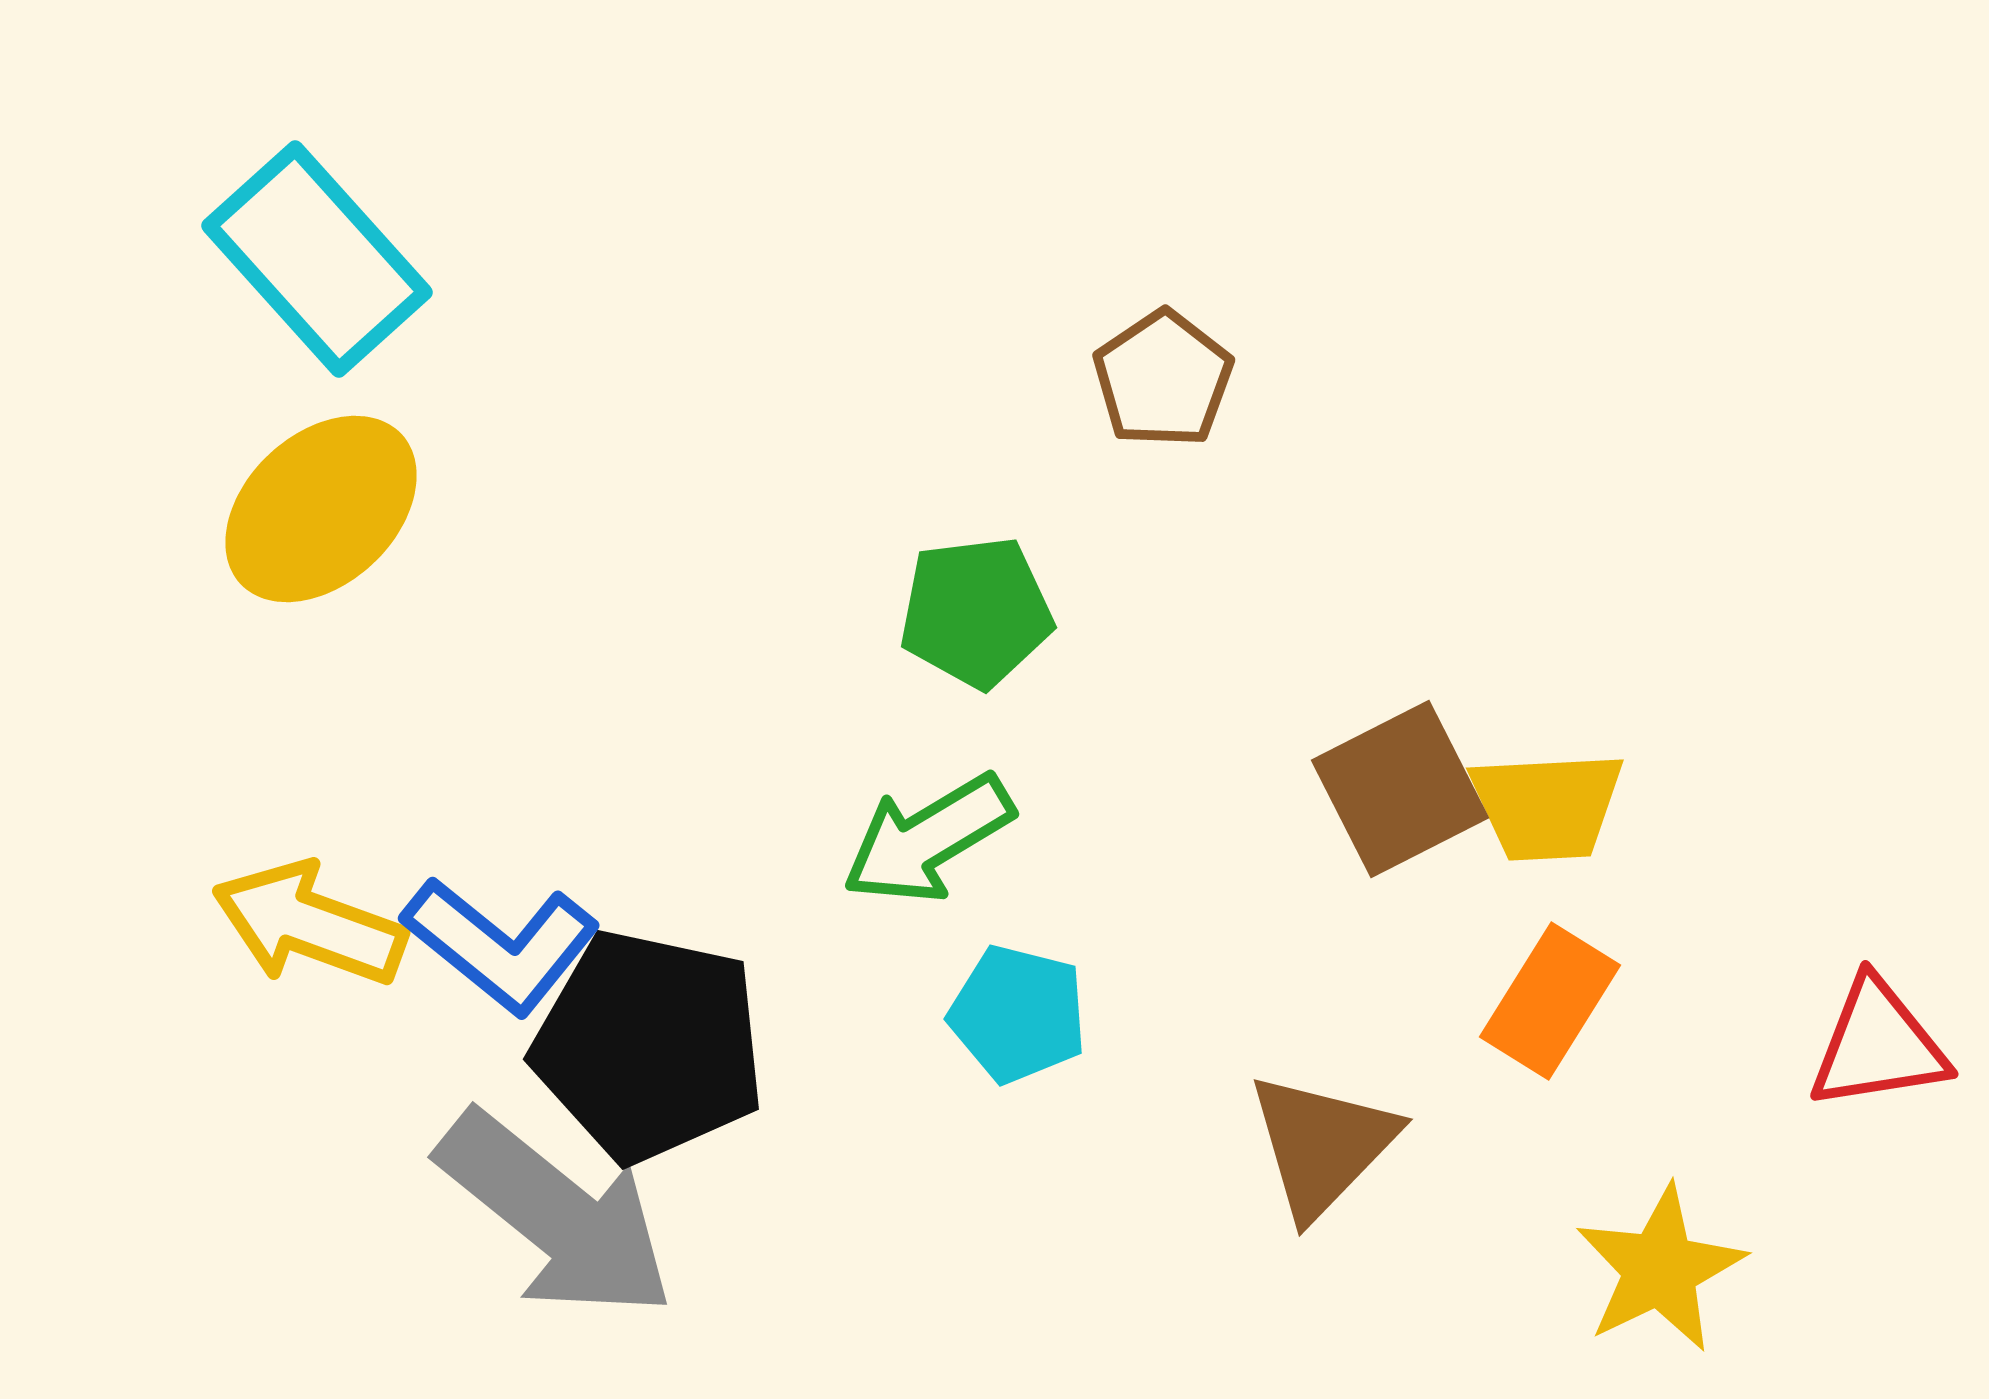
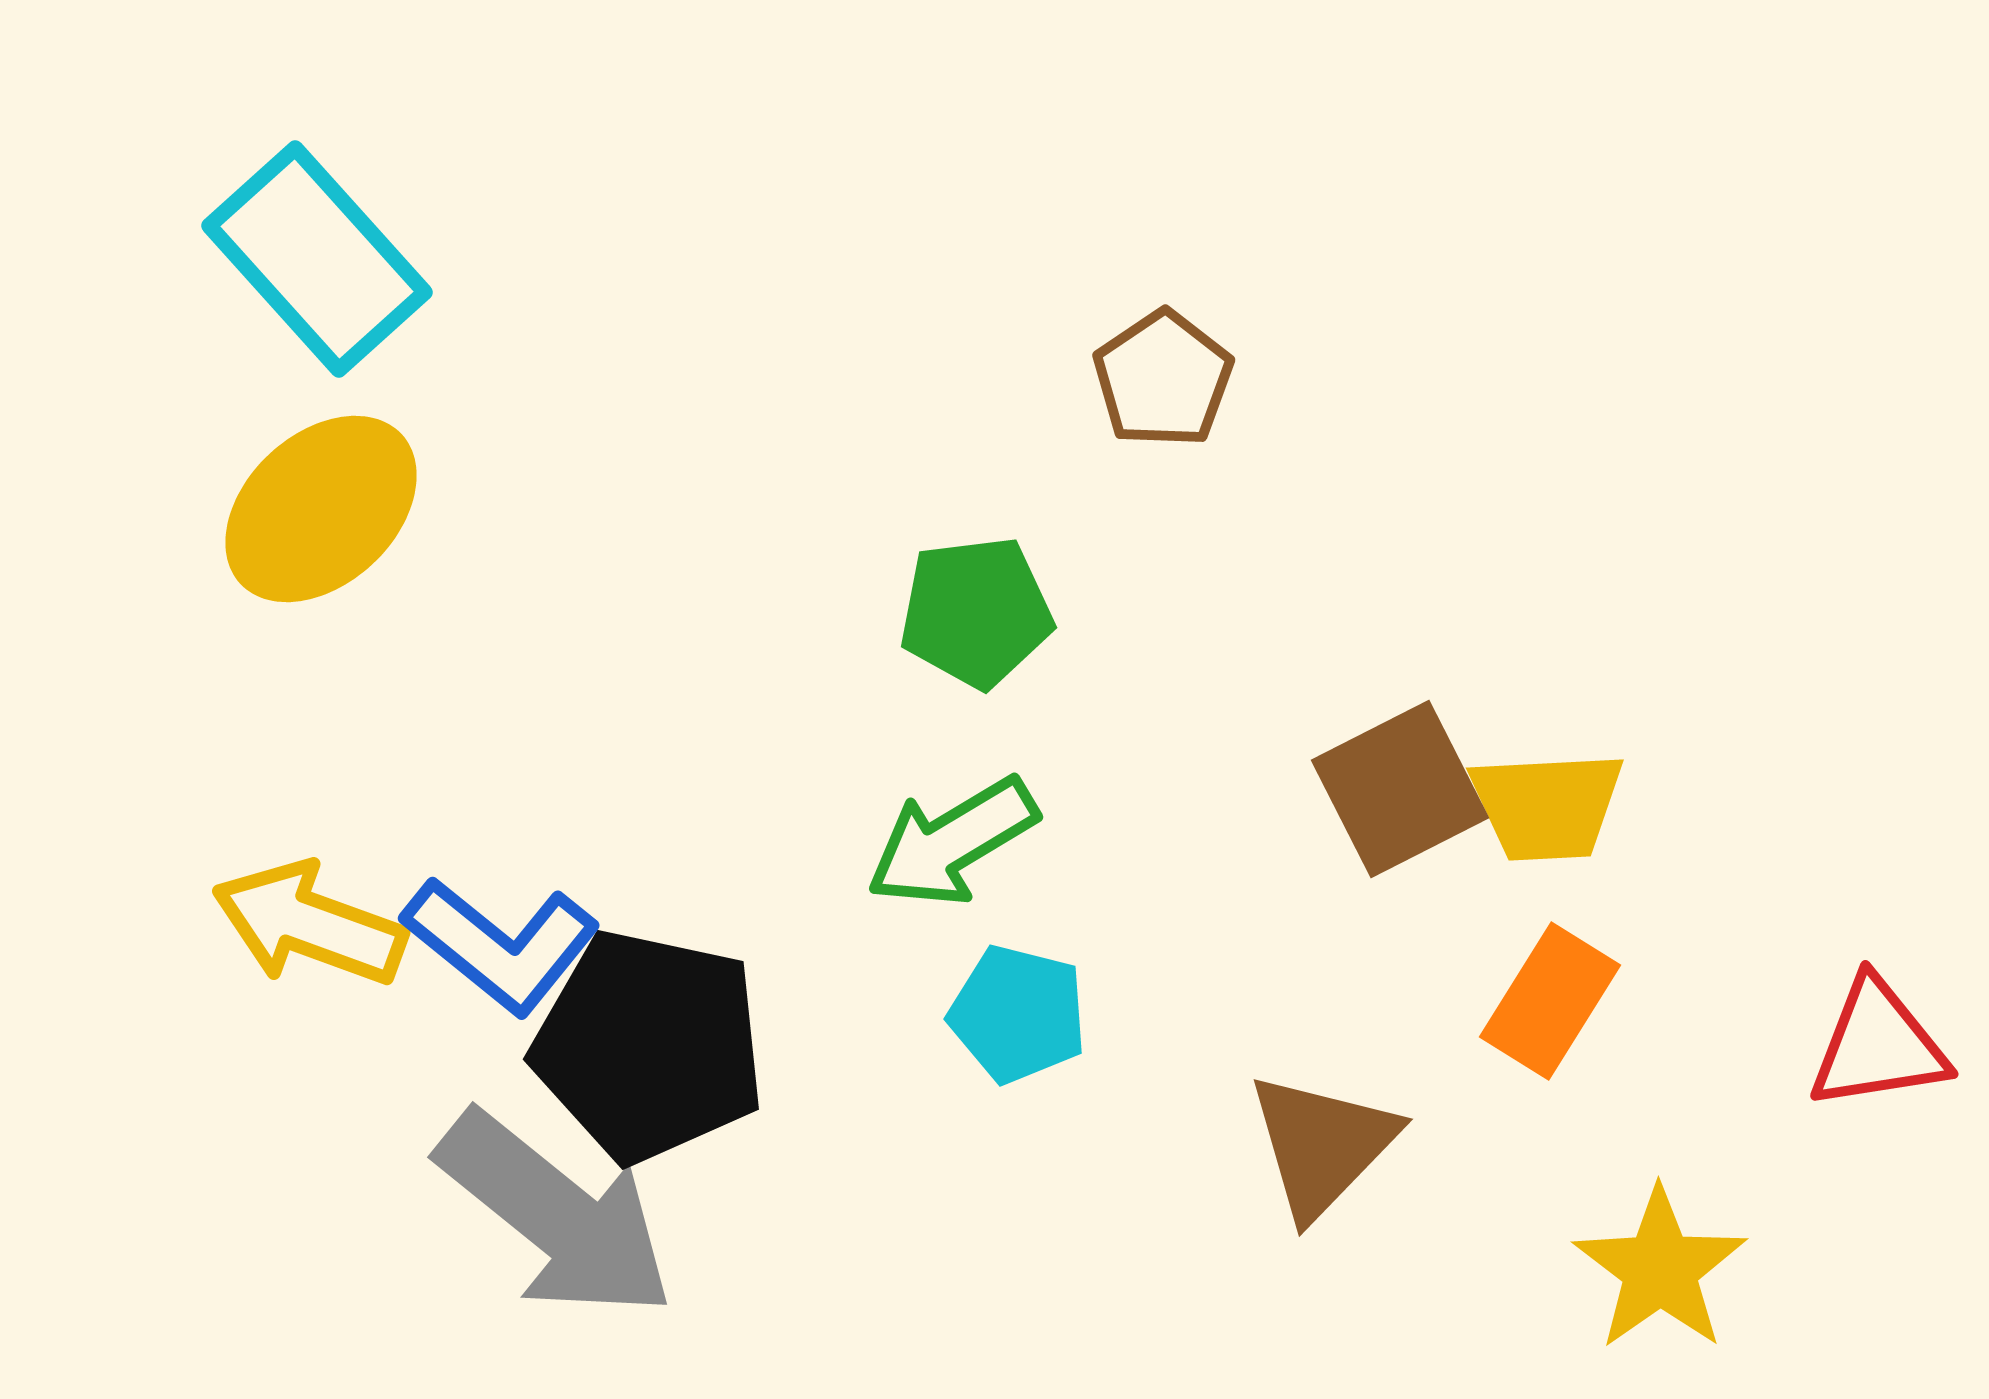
green arrow: moved 24 px right, 3 px down
yellow star: rotated 9 degrees counterclockwise
